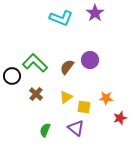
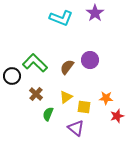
red star: moved 3 px left, 2 px up
green semicircle: moved 3 px right, 16 px up
